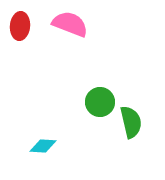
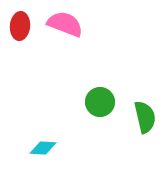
pink semicircle: moved 5 px left
green semicircle: moved 14 px right, 5 px up
cyan diamond: moved 2 px down
